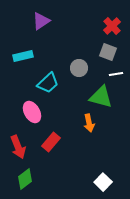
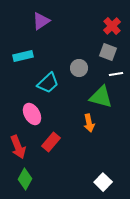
pink ellipse: moved 2 px down
green diamond: rotated 25 degrees counterclockwise
